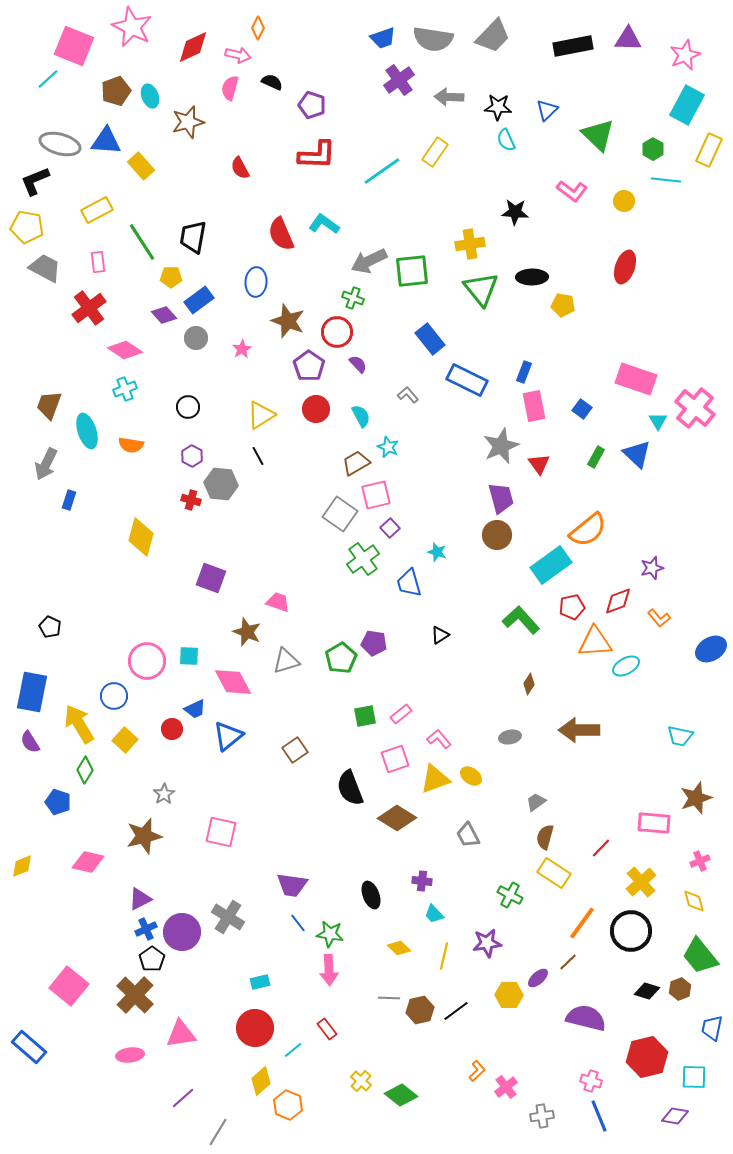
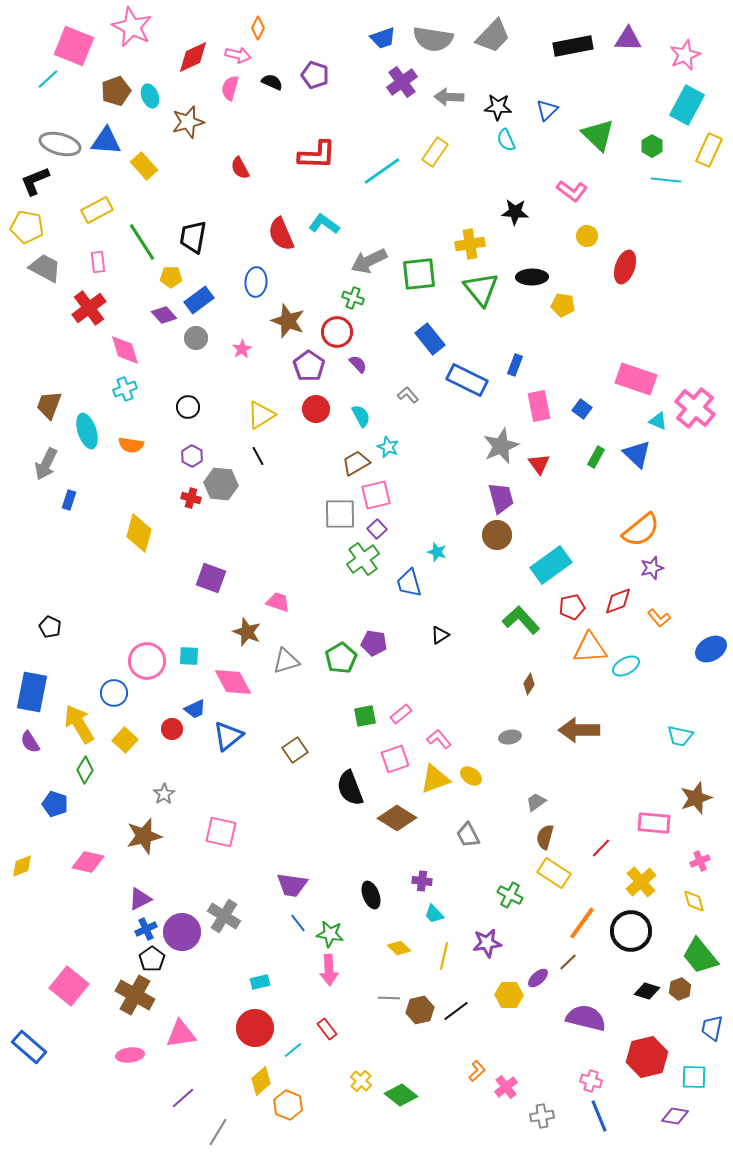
red diamond at (193, 47): moved 10 px down
purple cross at (399, 80): moved 3 px right, 2 px down
purple pentagon at (312, 105): moved 3 px right, 30 px up
green hexagon at (653, 149): moved 1 px left, 3 px up
yellow rectangle at (141, 166): moved 3 px right
yellow circle at (624, 201): moved 37 px left, 35 px down
green square at (412, 271): moved 7 px right, 3 px down
pink diamond at (125, 350): rotated 40 degrees clockwise
blue rectangle at (524, 372): moved 9 px left, 7 px up
pink rectangle at (534, 406): moved 5 px right
cyan triangle at (658, 421): rotated 36 degrees counterclockwise
red cross at (191, 500): moved 2 px up
gray square at (340, 514): rotated 36 degrees counterclockwise
purple square at (390, 528): moved 13 px left, 1 px down
orange semicircle at (588, 530): moved 53 px right
yellow diamond at (141, 537): moved 2 px left, 4 px up
orange triangle at (595, 642): moved 5 px left, 6 px down
blue circle at (114, 696): moved 3 px up
blue pentagon at (58, 802): moved 3 px left, 2 px down
gray cross at (228, 917): moved 4 px left, 1 px up
brown cross at (135, 995): rotated 15 degrees counterclockwise
